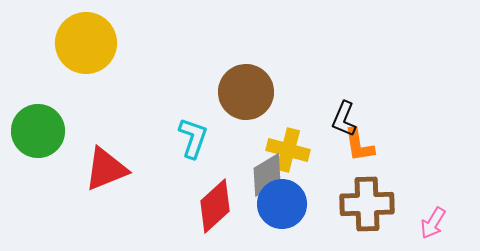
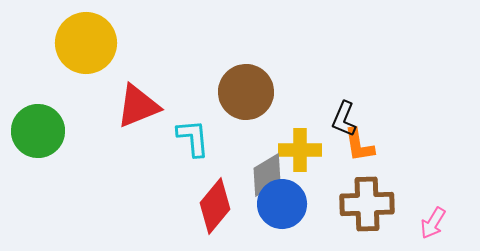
cyan L-shape: rotated 24 degrees counterclockwise
yellow cross: moved 12 px right; rotated 15 degrees counterclockwise
red triangle: moved 32 px right, 63 px up
red diamond: rotated 8 degrees counterclockwise
